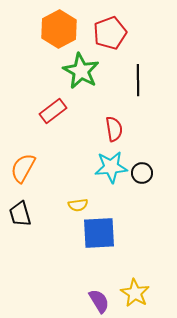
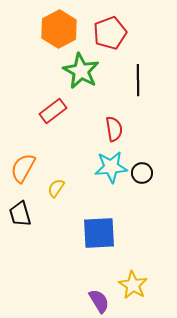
yellow semicircle: moved 22 px left, 17 px up; rotated 132 degrees clockwise
yellow star: moved 2 px left, 8 px up
